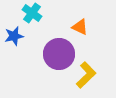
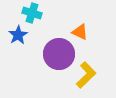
cyan cross: rotated 18 degrees counterclockwise
orange triangle: moved 5 px down
blue star: moved 4 px right, 1 px up; rotated 18 degrees counterclockwise
